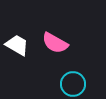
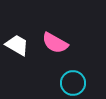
cyan circle: moved 1 px up
